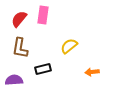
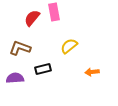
pink rectangle: moved 11 px right, 3 px up; rotated 18 degrees counterclockwise
red semicircle: moved 13 px right, 1 px up
brown L-shape: rotated 100 degrees clockwise
purple semicircle: moved 1 px right, 2 px up
